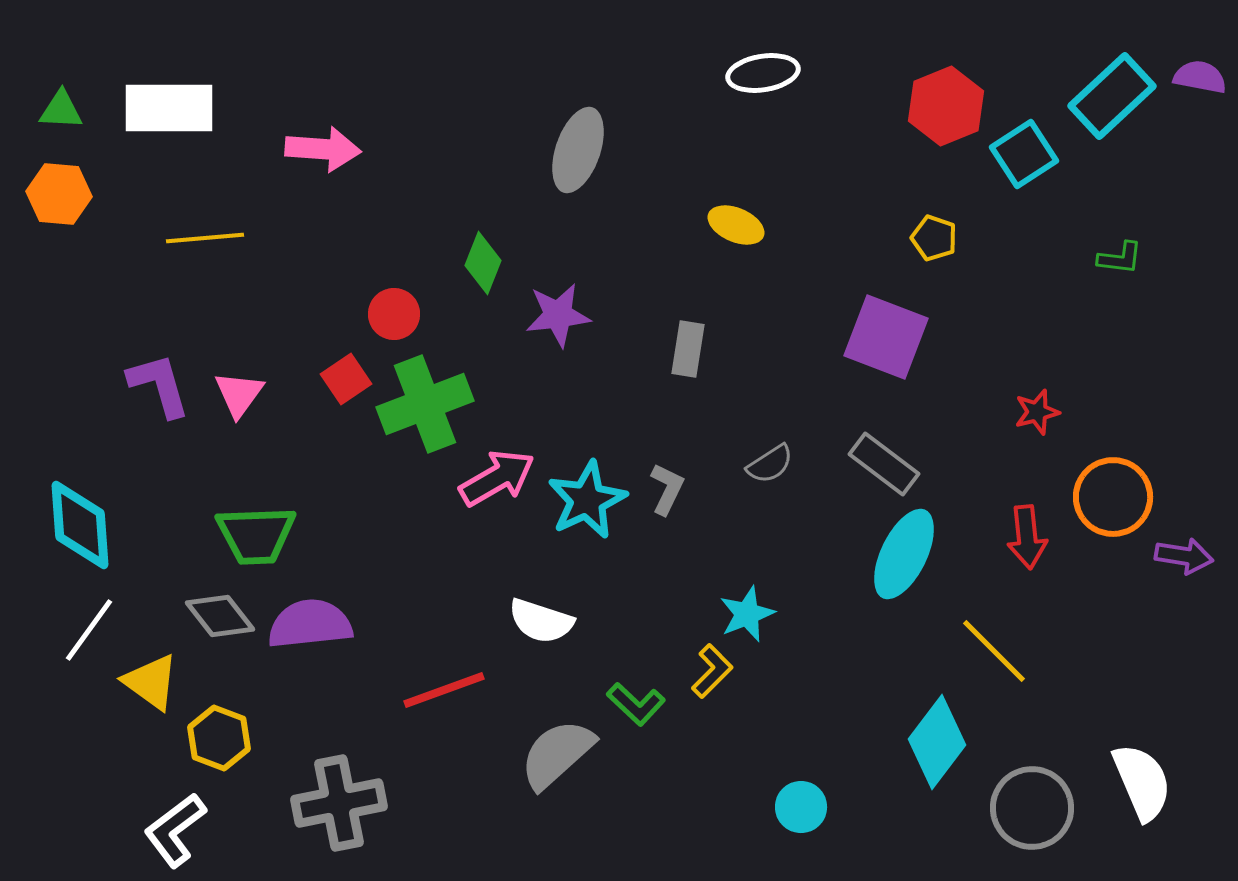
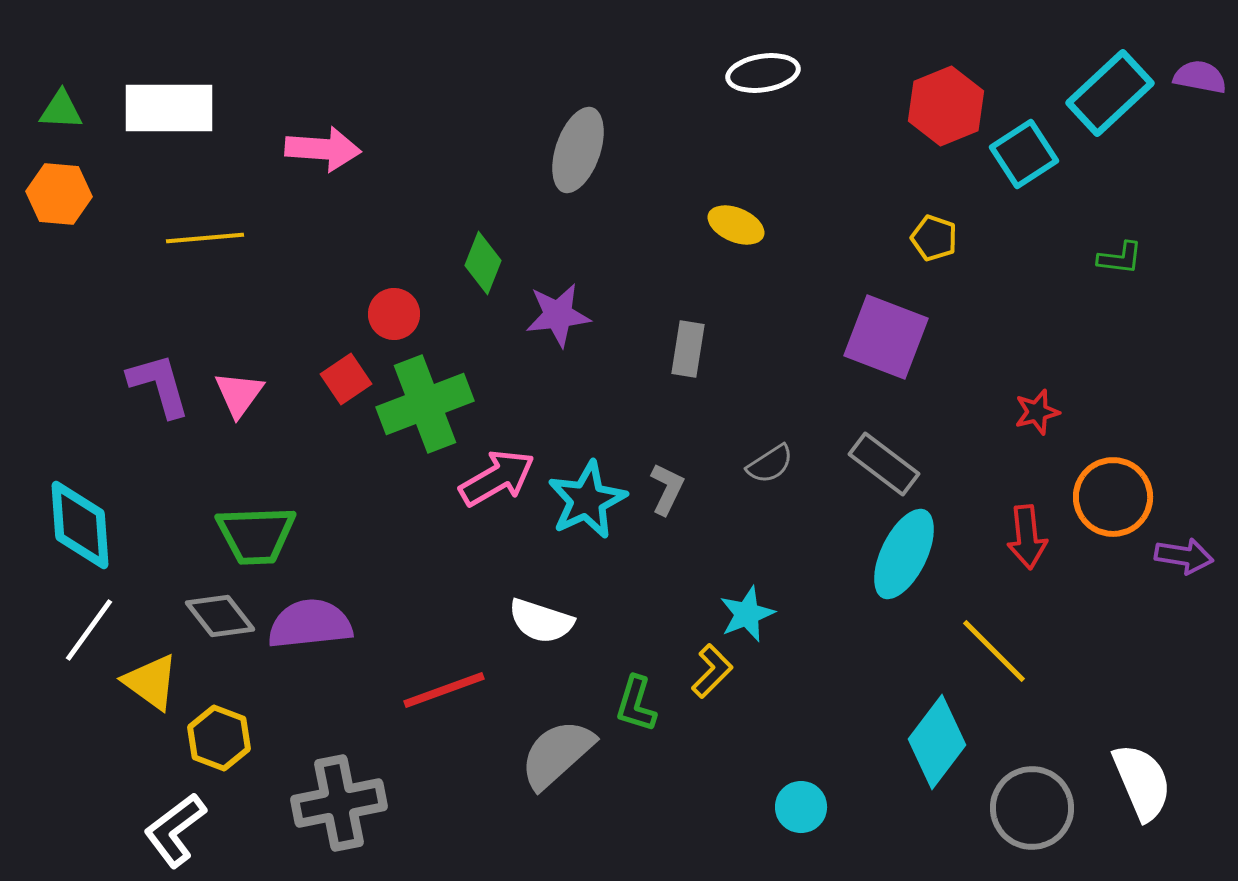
cyan rectangle at (1112, 96): moved 2 px left, 3 px up
green L-shape at (636, 704): rotated 64 degrees clockwise
